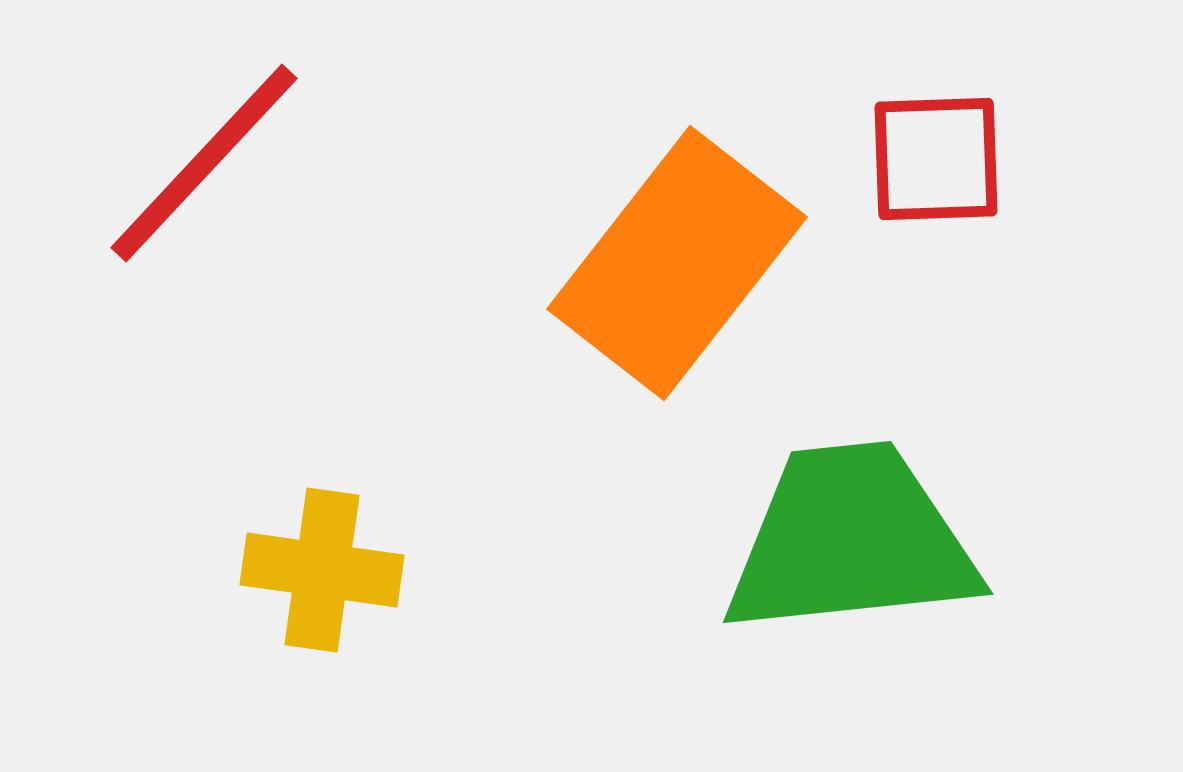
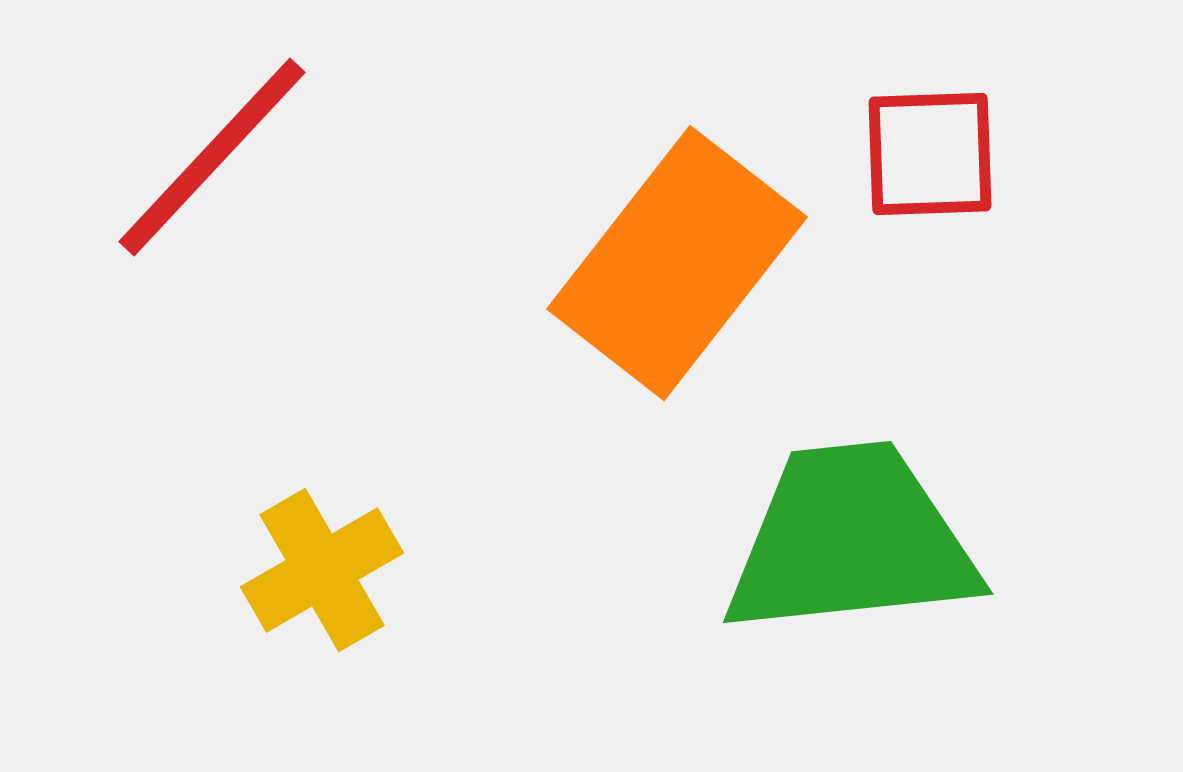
red square: moved 6 px left, 5 px up
red line: moved 8 px right, 6 px up
yellow cross: rotated 38 degrees counterclockwise
